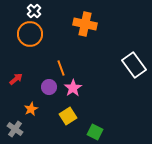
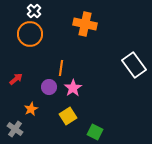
orange line: rotated 28 degrees clockwise
